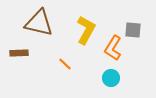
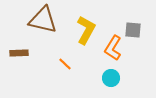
brown triangle: moved 4 px right, 3 px up
